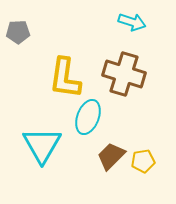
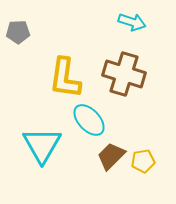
cyan ellipse: moved 1 px right, 3 px down; rotated 64 degrees counterclockwise
